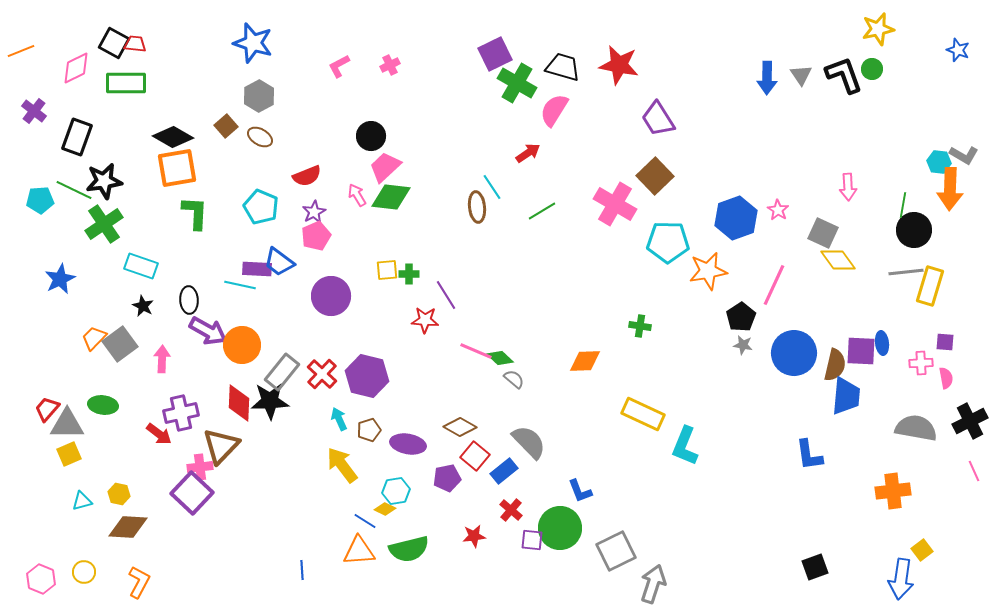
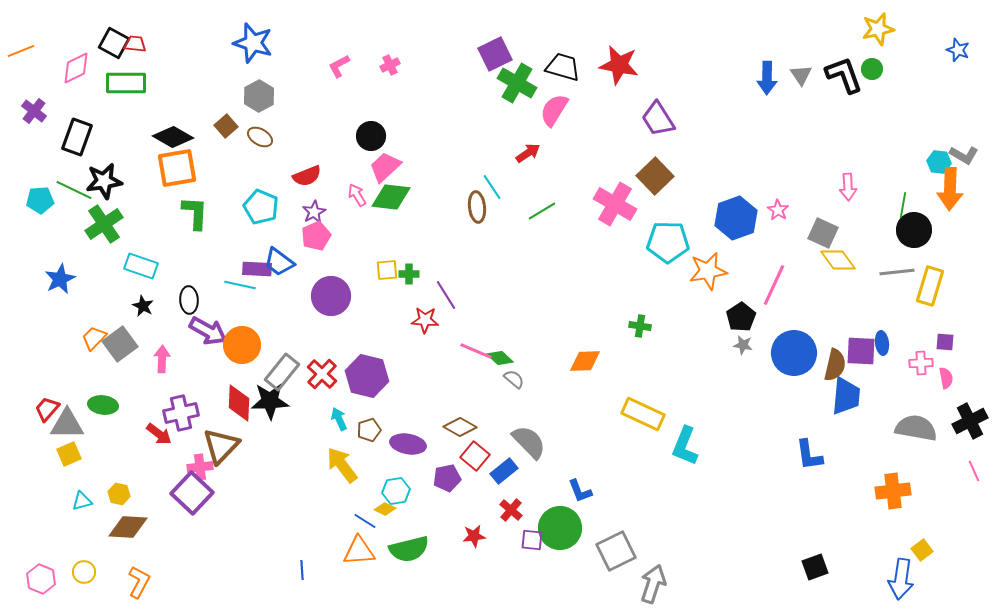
gray line at (906, 272): moved 9 px left
